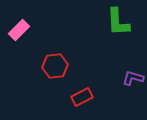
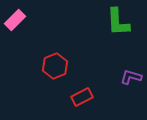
pink rectangle: moved 4 px left, 10 px up
red hexagon: rotated 15 degrees counterclockwise
purple L-shape: moved 2 px left, 1 px up
